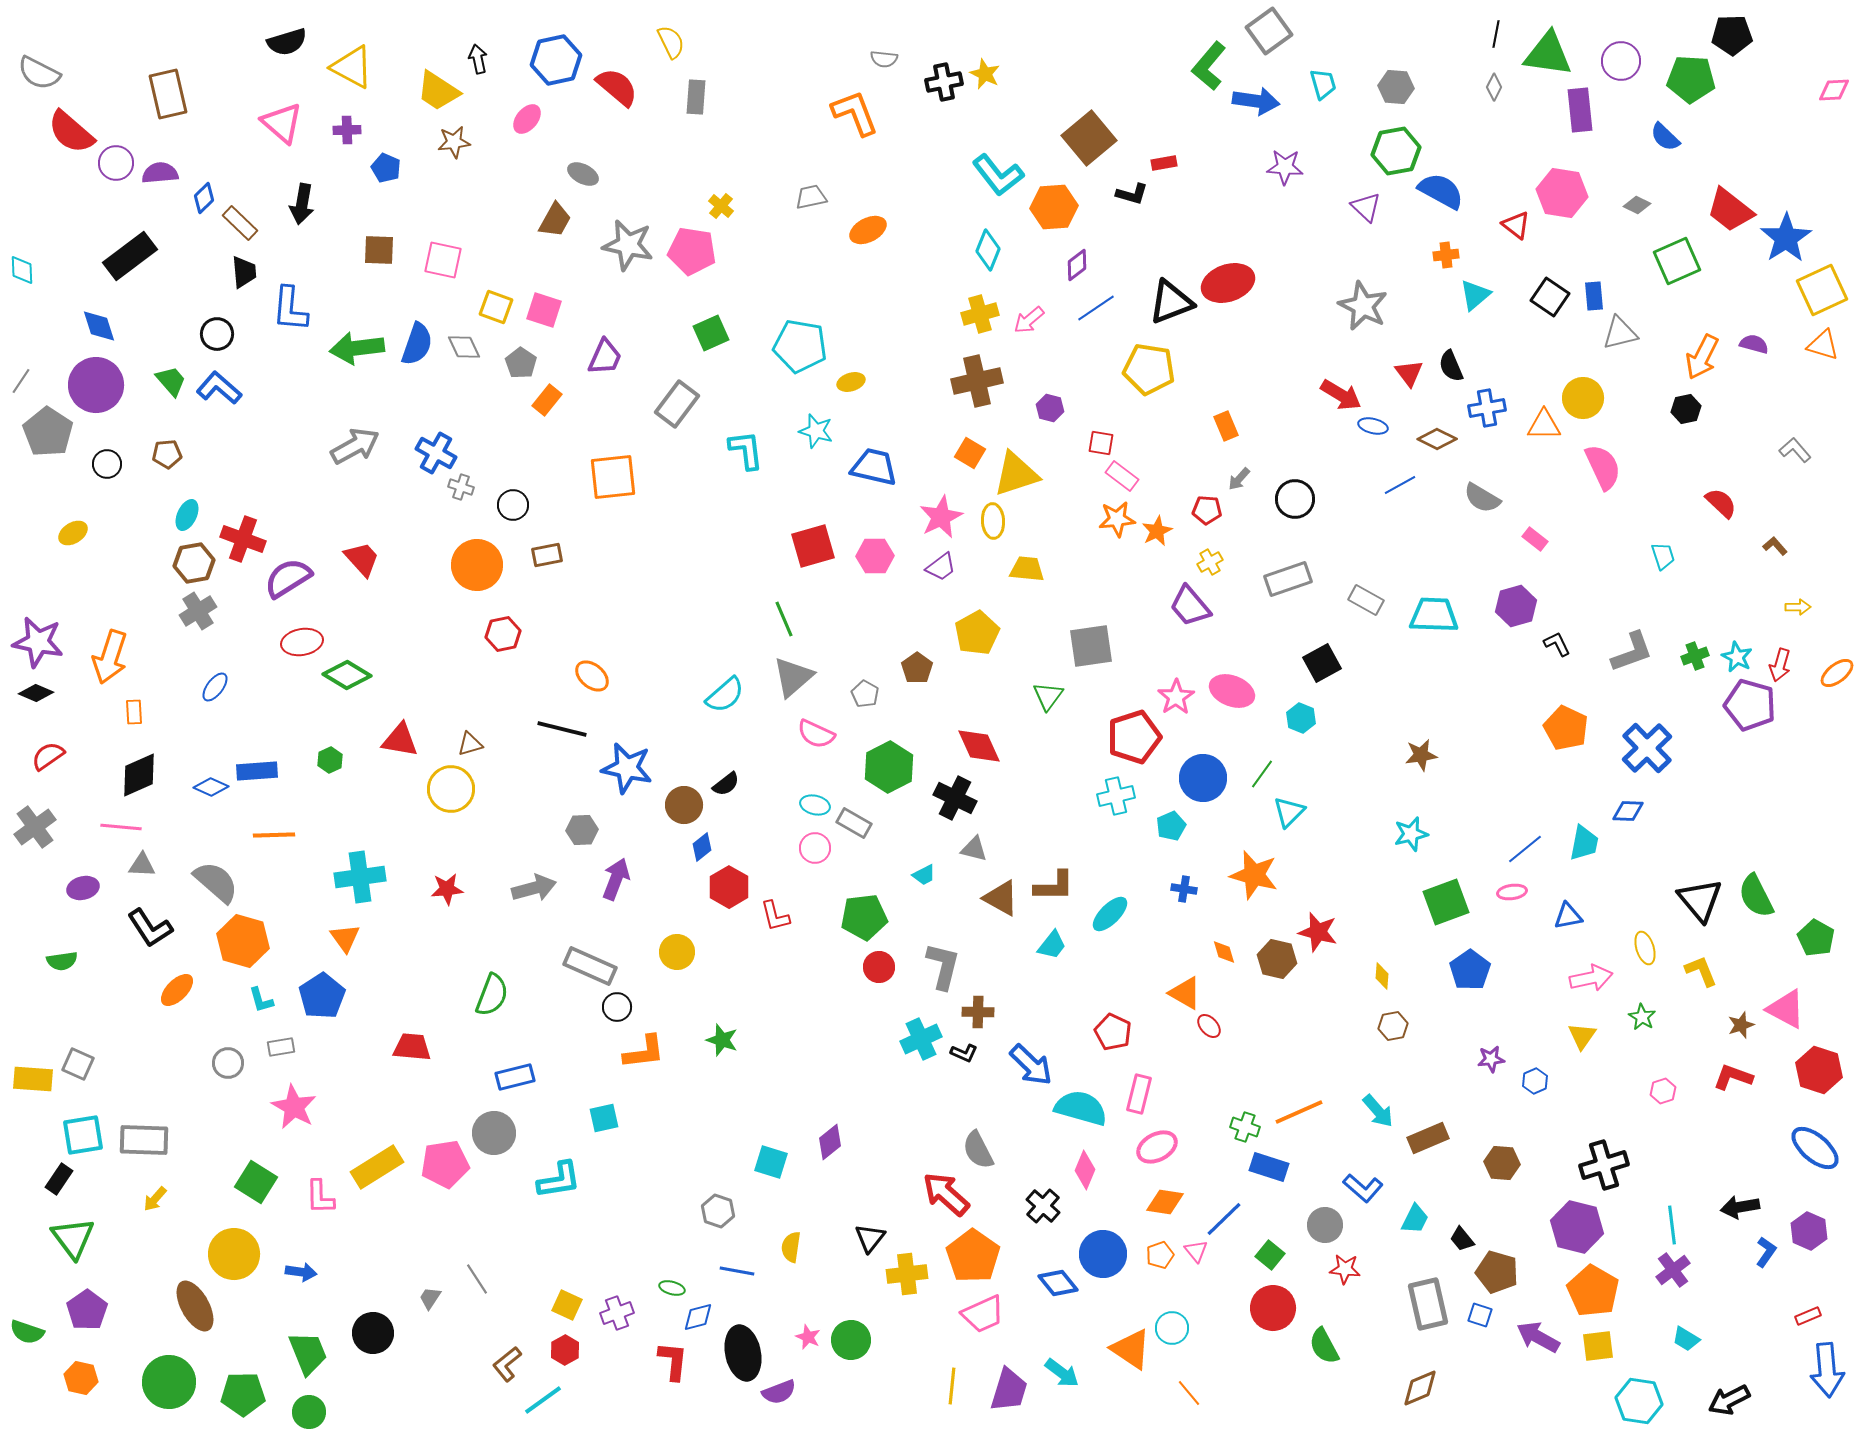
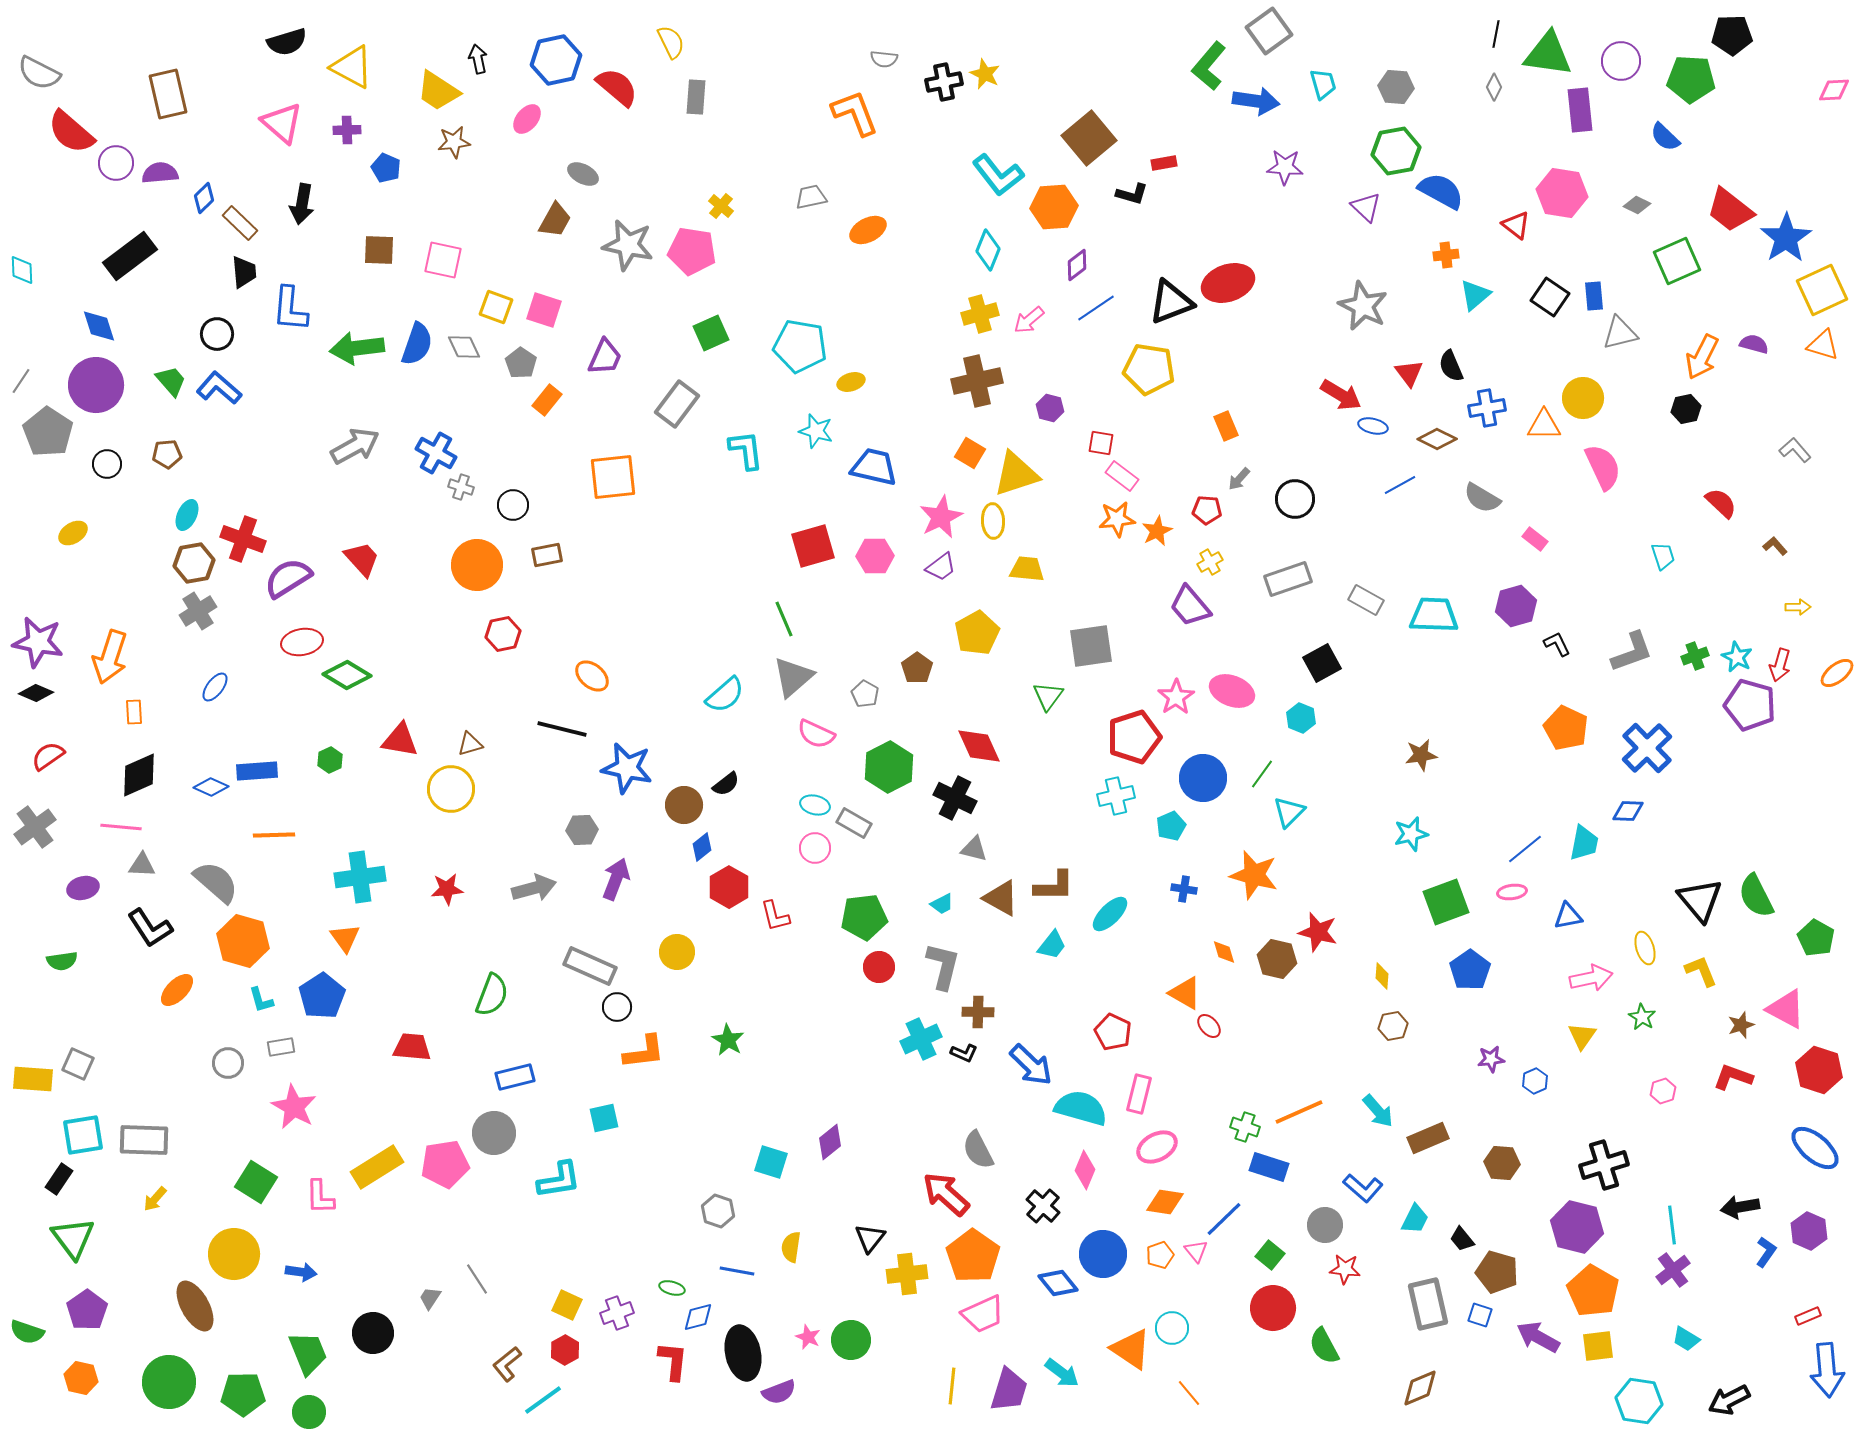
cyan trapezoid at (924, 875): moved 18 px right, 29 px down
green star at (722, 1040): moved 6 px right; rotated 12 degrees clockwise
